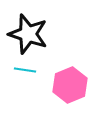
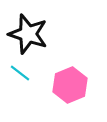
cyan line: moved 5 px left, 3 px down; rotated 30 degrees clockwise
